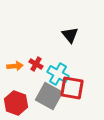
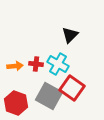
black triangle: rotated 24 degrees clockwise
red cross: rotated 24 degrees counterclockwise
cyan cross: moved 10 px up
red square: rotated 25 degrees clockwise
